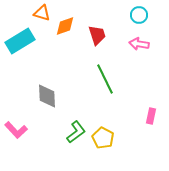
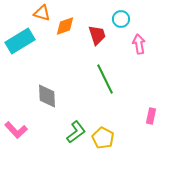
cyan circle: moved 18 px left, 4 px down
pink arrow: rotated 72 degrees clockwise
